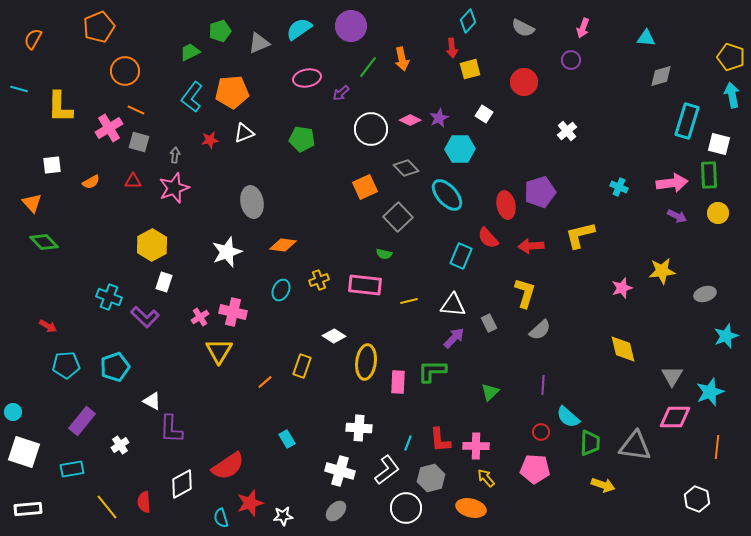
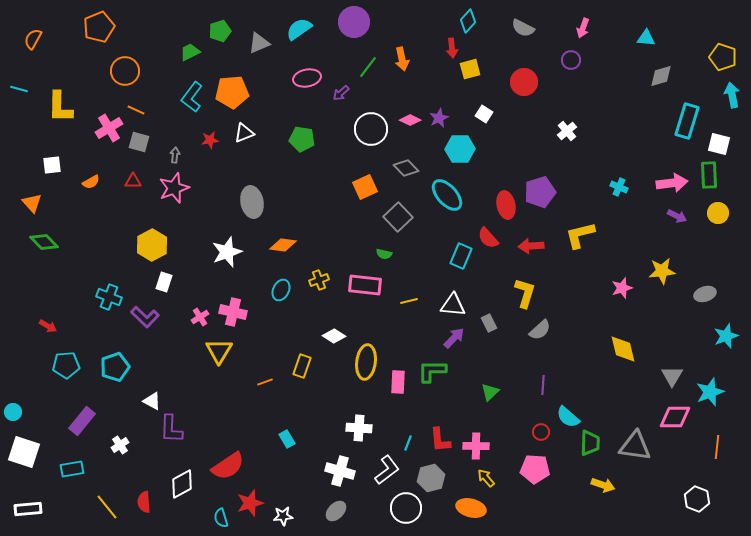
purple circle at (351, 26): moved 3 px right, 4 px up
yellow pentagon at (731, 57): moved 8 px left
orange line at (265, 382): rotated 21 degrees clockwise
